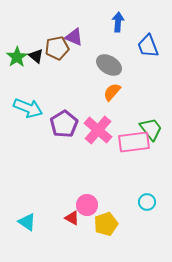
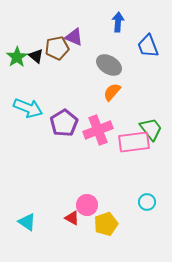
purple pentagon: moved 1 px up
pink cross: rotated 28 degrees clockwise
